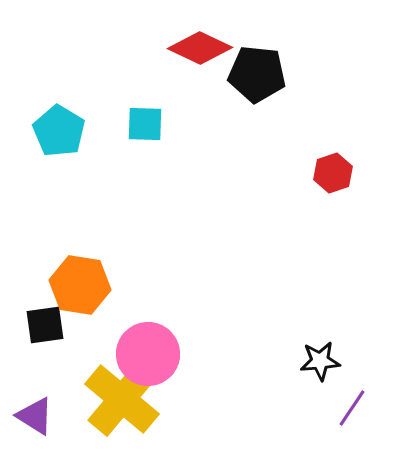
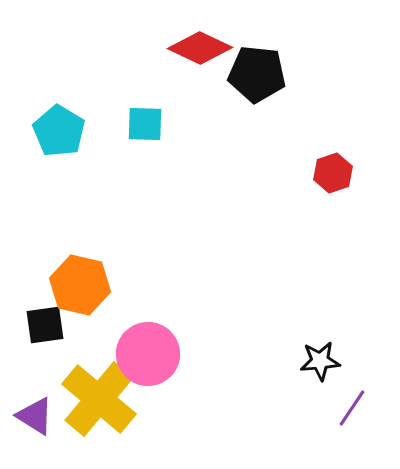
orange hexagon: rotated 4 degrees clockwise
yellow cross: moved 23 px left
